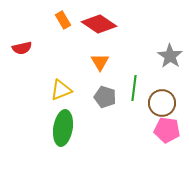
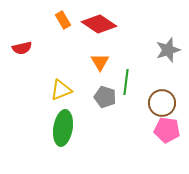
gray star: moved 2 px left, 6 px up; rotated 20 degrees clockwise
green line: moved 8 px left, 6 px up
